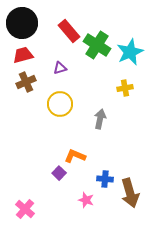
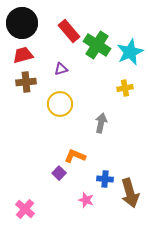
purple triangle: moved 1 px right, 1 px down
brown cross: rotated 18 degrees clockwise
gray arrow: moved 1 px right, 4 px down
